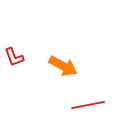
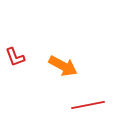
red L-shape: moved 1 px right
